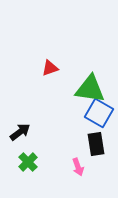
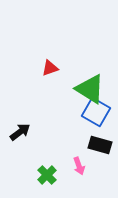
green triangle: rotated 24 degrees clockwise
blue square: moved 3 px left, 1 px up
black rectangle: moved 4 px right, 1 px down; rotated 65 degrees counterclockwise
green cross: moved 19 px right, 13 px down
pink arrow: moved 1 px right, 1 px up
